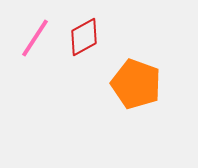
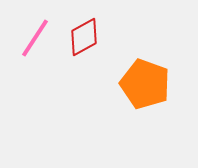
orange pentagon: moved 9 px right
